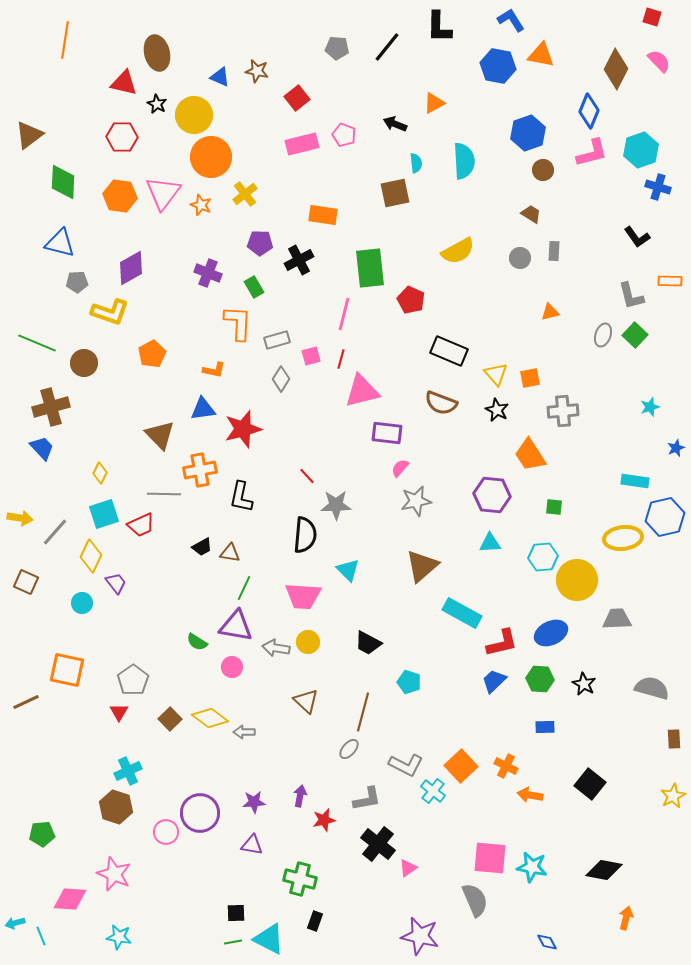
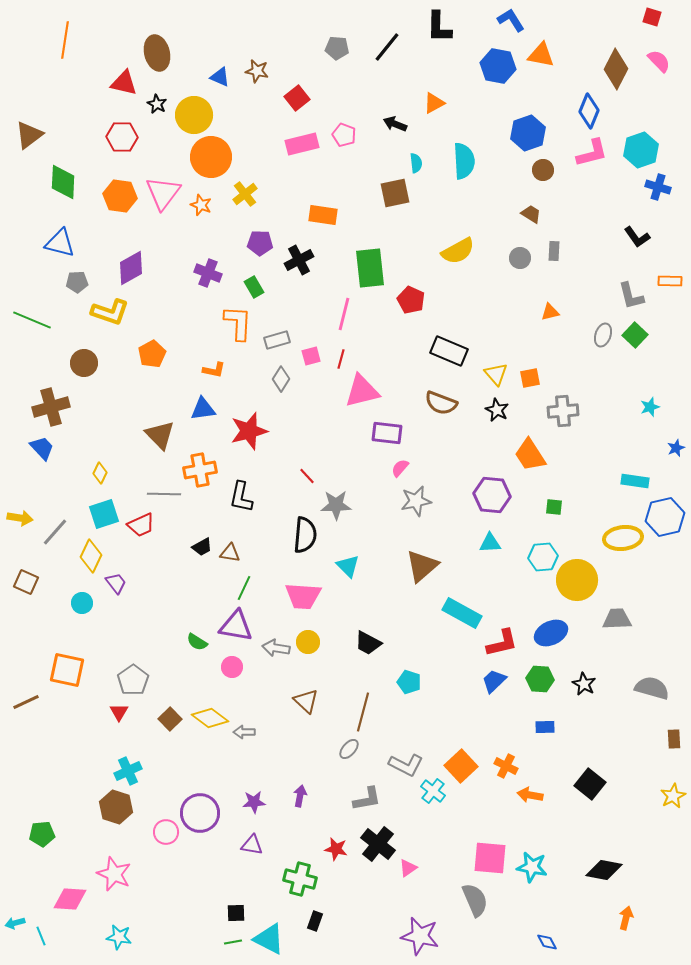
green line at (37, 343): moved 5 px left, 23 px up
red star at (243, 429): moved 6 px right, 2 px down
cyan triangle at (348, 570): moved 4 px up
red star at (324, 820): moved 12 px right, 29 px down; rotated 25 degrees clockwise
